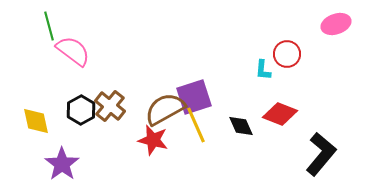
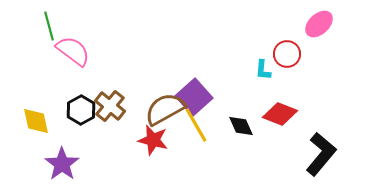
pink ellipse: moved 17 px left; rotated 24 degrees counterclockwise
purple square: rotated 24 degrees counterclockwise
yellow line: rotated 6 degrees counterclockwise
